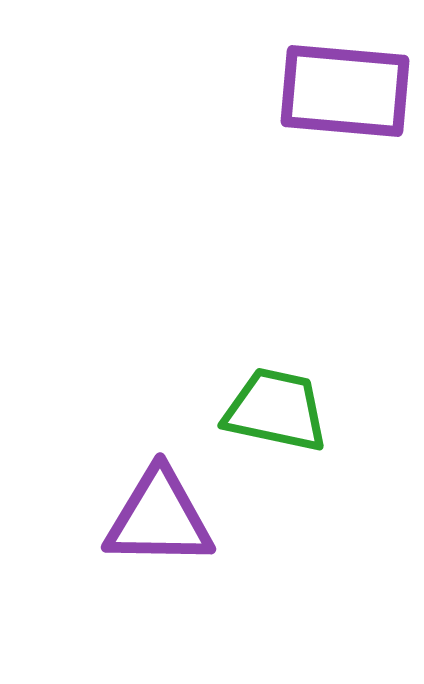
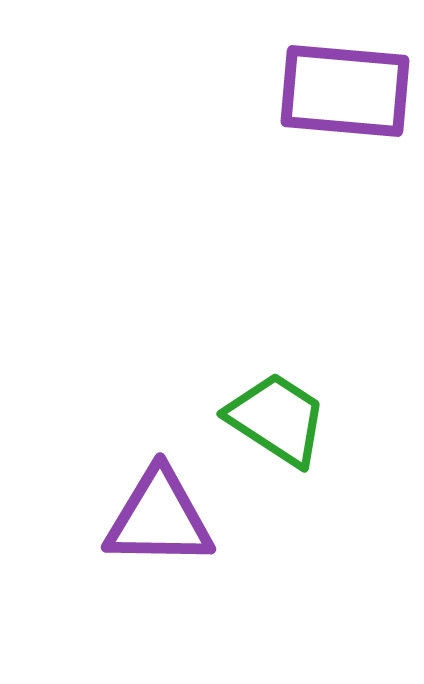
green trapezoid: moved 1 px right, 9 px down; rotated 21 degrees clockwise
